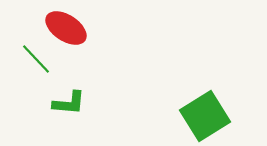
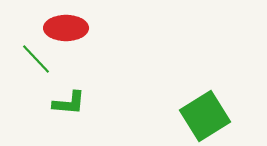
red ellipse: rotated 33 degrees counterclockwise
